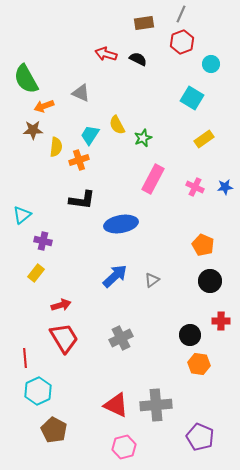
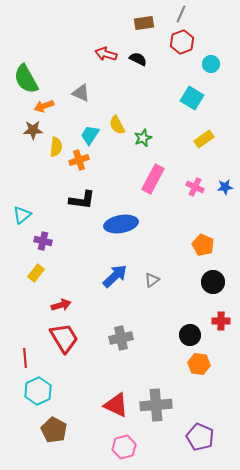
black circle at (210, 281): moved 3 px right, 1 px down
gray cross at (121, 338): rotated 15 degrees clockwise
